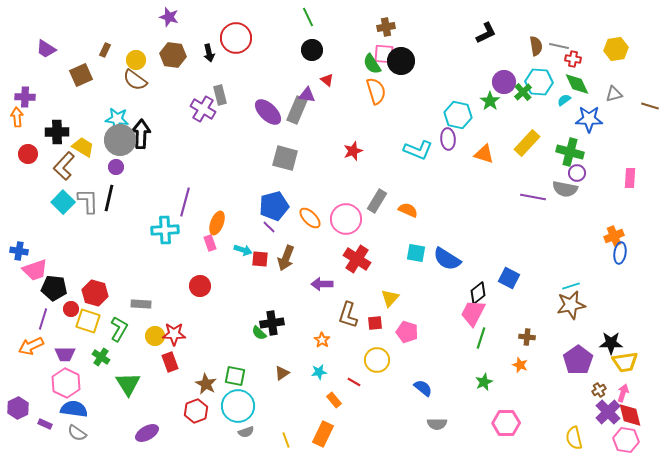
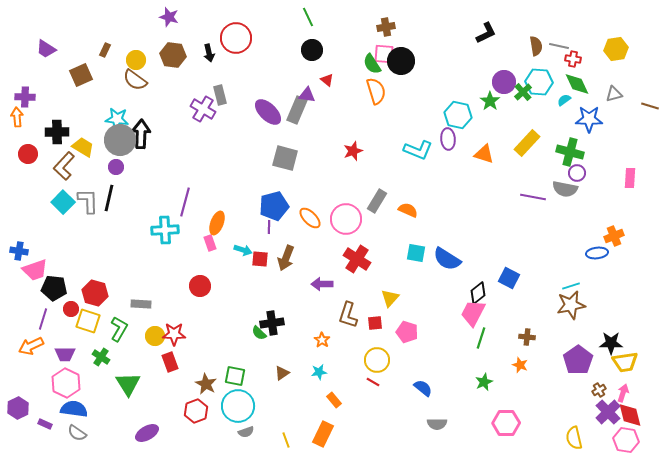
purple line at (269, 227): rotated 48 degrees clockwise
blue ellipse at (620, 253): moved 23 px left; rotated 75 degrees clockwise
red line at (354, 382): moved 19 px right
